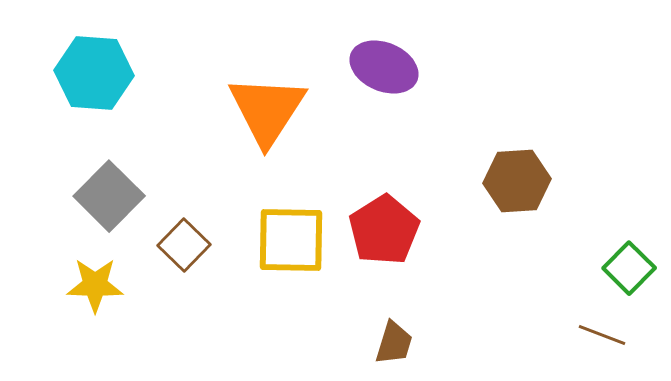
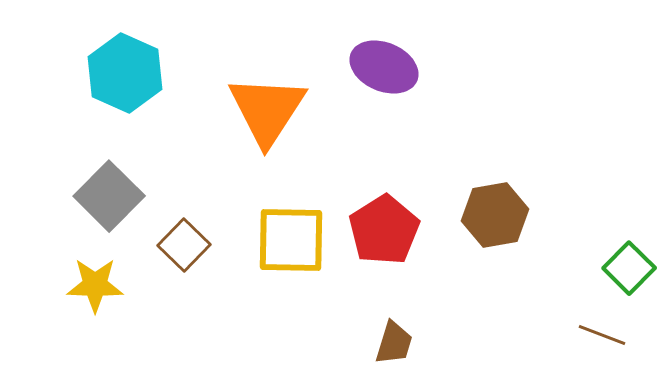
cyan hexagon: moved 31 px right; rotated 20 degrees clockwise
brown hexagon: moved 22 px left, 34 px down; rotated 6 degrees counterclockwise
